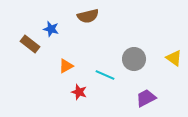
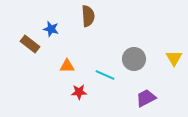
brown semicircle: rotated 80 degrees counterclockwise
yellow triangle: rotated 24 degrees clockwise
orange triangle: moved 1 px right; rotated 28 degrees clockwise
red star: rotated 21 degrees counterclockwise
